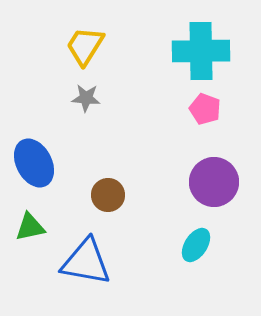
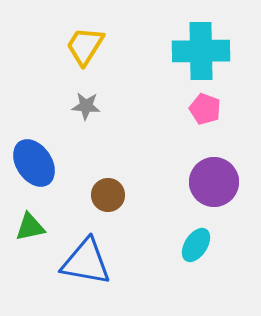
gray star: moved 8 px down
blue ellipse: rotated 6 degrees counterclockwise
